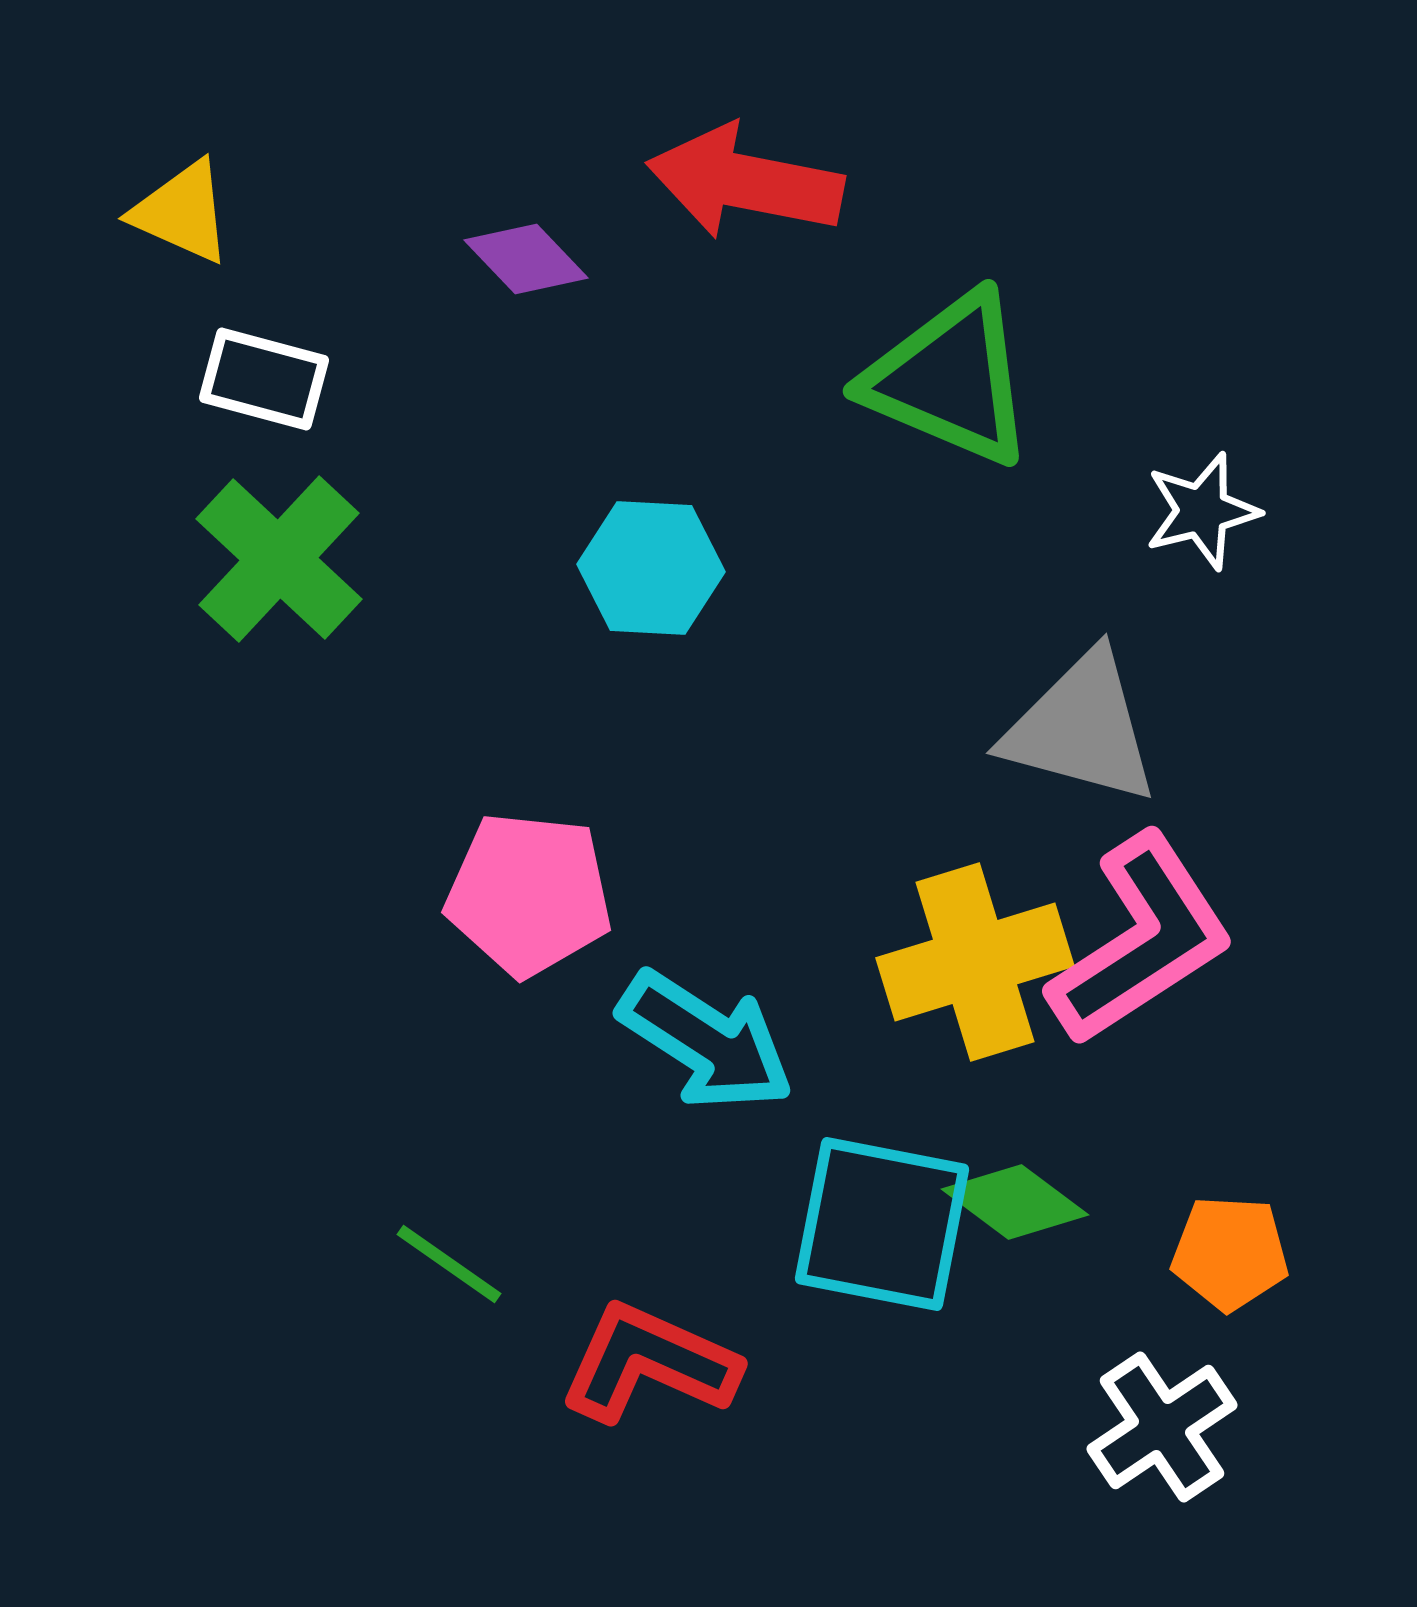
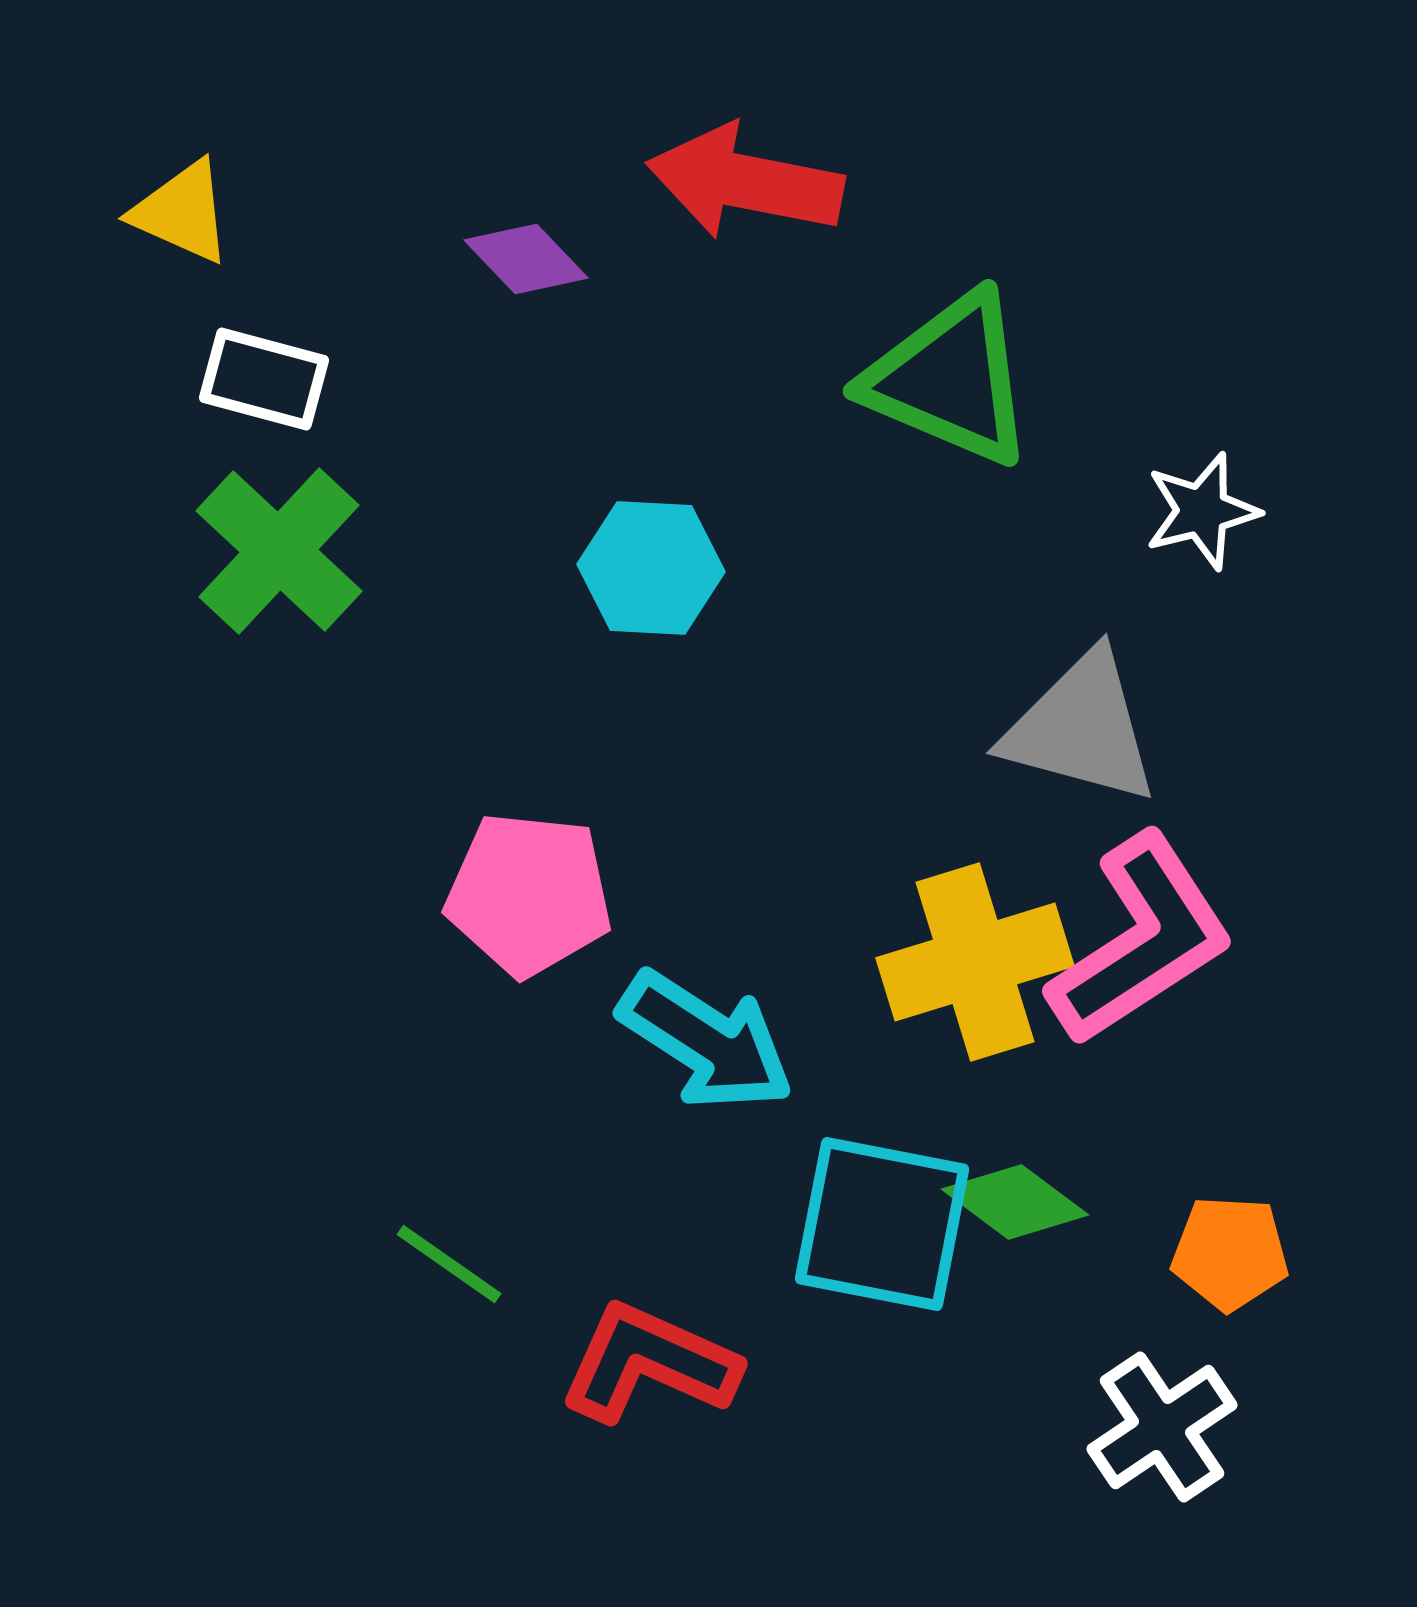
green cross: moved 8 px up
